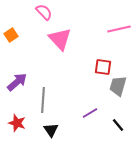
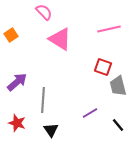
pink line: moved 10 px left
pink triangle: rotated 15 degrees counterclockwise
red square: rotated 12 degrees clockwise
gray trapezoid: rotated 30 degrees counterclockwise
